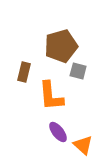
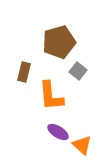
brown pentagon: moved 2 px left, 4 px up
gray square: rotated 24 degrees clockwise
purple ellipse: rotated 20 degrees counterclockwise
orange triangle: moved 1 px left
